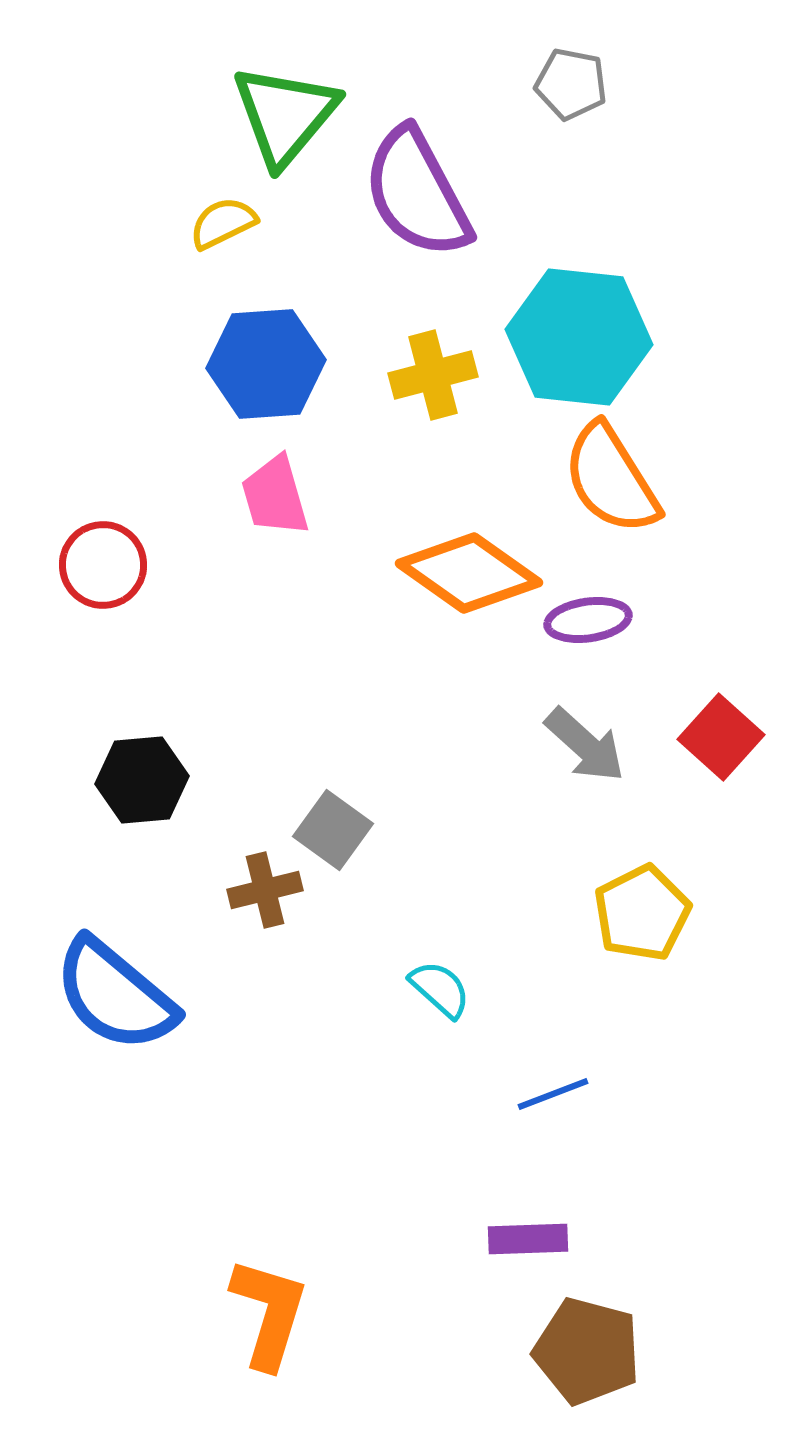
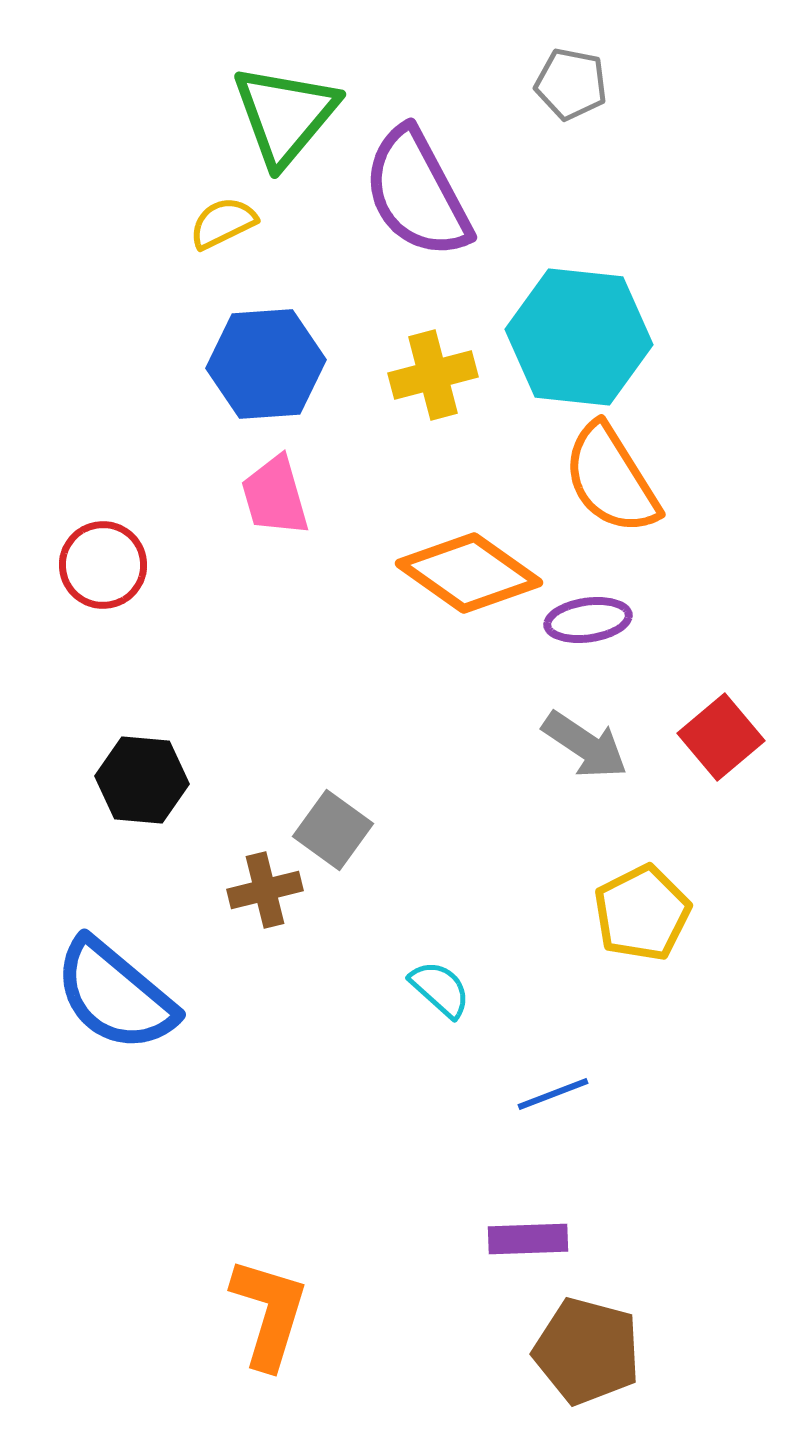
red square: rotated 8 degrees clockwise
gray arrow: rotated 8 degrees counterclockwise
black hexagon: rotated 10 degrees clockwise
